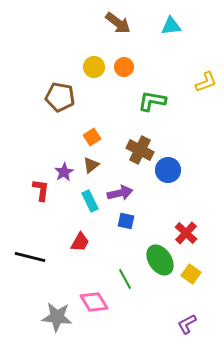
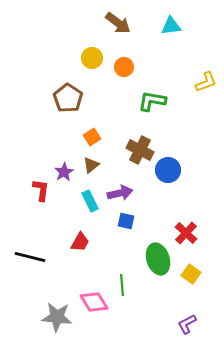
yellow circle: moved 2 px left, 9 px up
brown pentagon: moved 8 px right, 1 px down; rotated 24 degrees clockwise
green ellipse: moved 2 px left, 1 px up; rotated 16 degrees clockwise
green line: moved 3 px left, 6 px down; rotated 25 degrees clockwise
